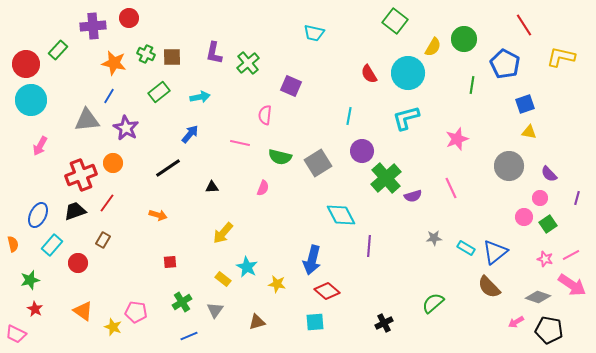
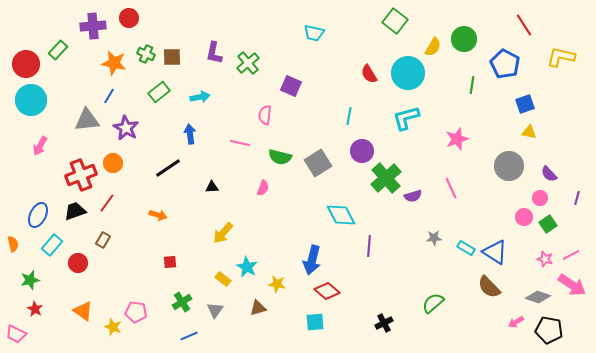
blue arrow at (190, 134): rotated 48 degrees counterclockwise
blue triangle at (495, 252): rotated 48 degrees counterclockwise
brown triangle at (257, 322): moved 1 px right, 14 px up
